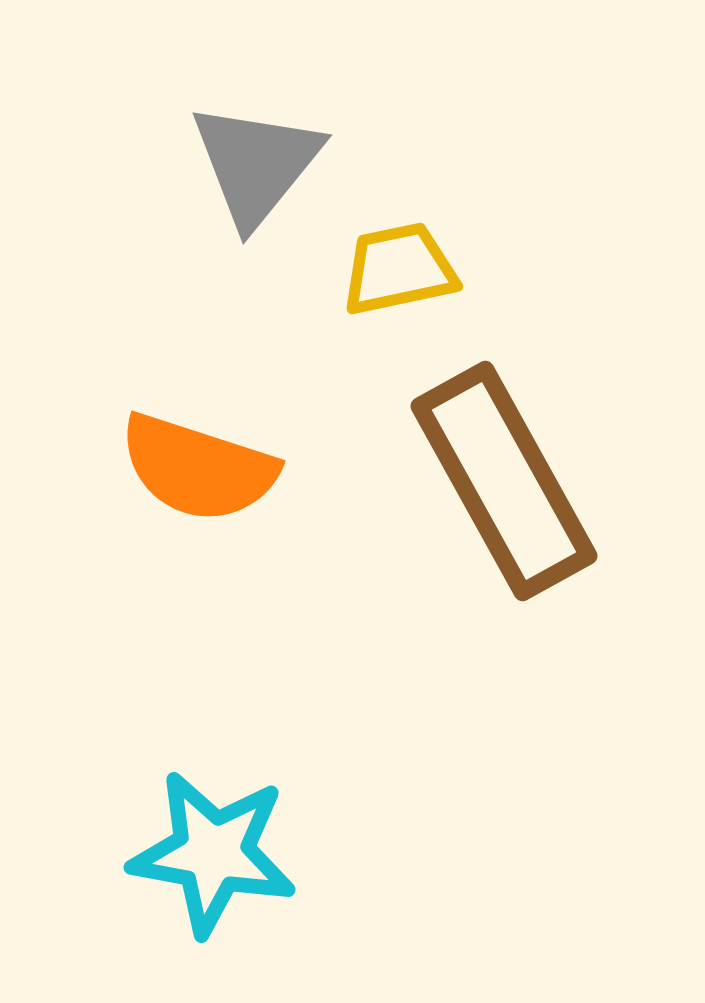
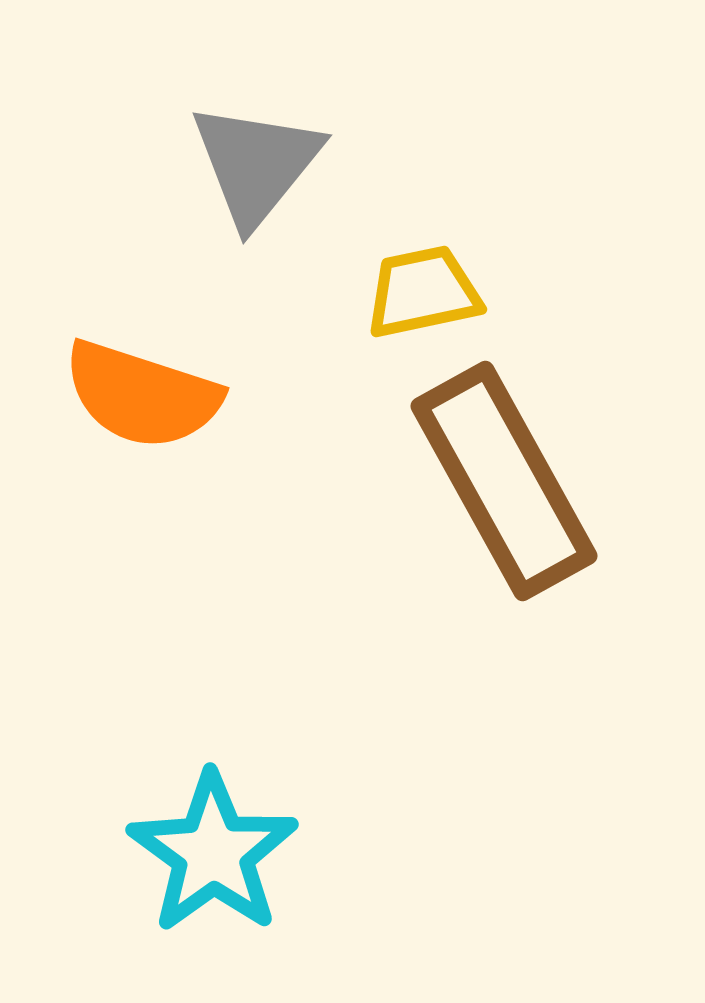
yellow trapezoid: moved 24 px right, 23 px down
orange semicircle: moved 56 px left, 73 px up
cyan star: rotated 26 degrees clockwise
